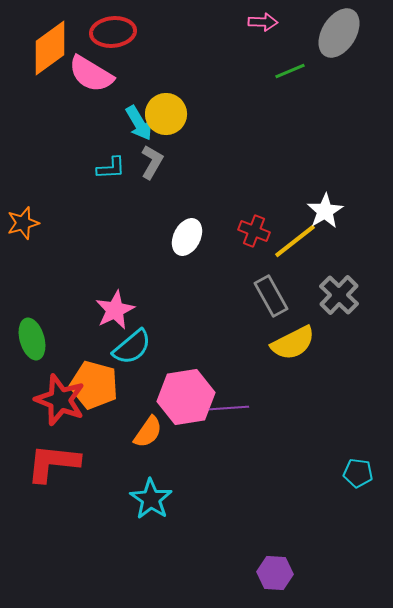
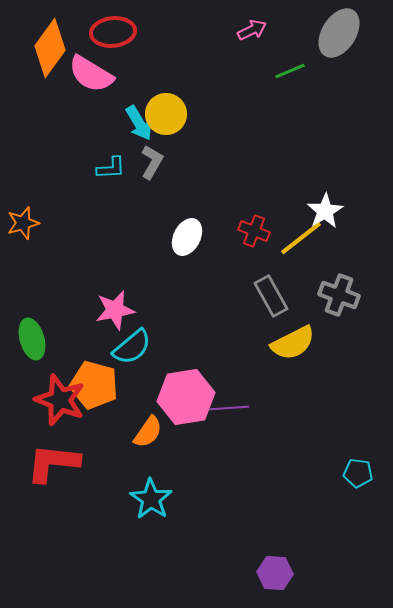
pink arrow: moved 11 px left, 8 px down; rotated 28 degrees counterclockwise
orange diamond: rotated 18 degrees counterclockwise
yellow line: moved 6 px right, 3 px up
gray cross: rotated 24 degrees counterclockwise
pink star: rotated 15 degrees clockwise
